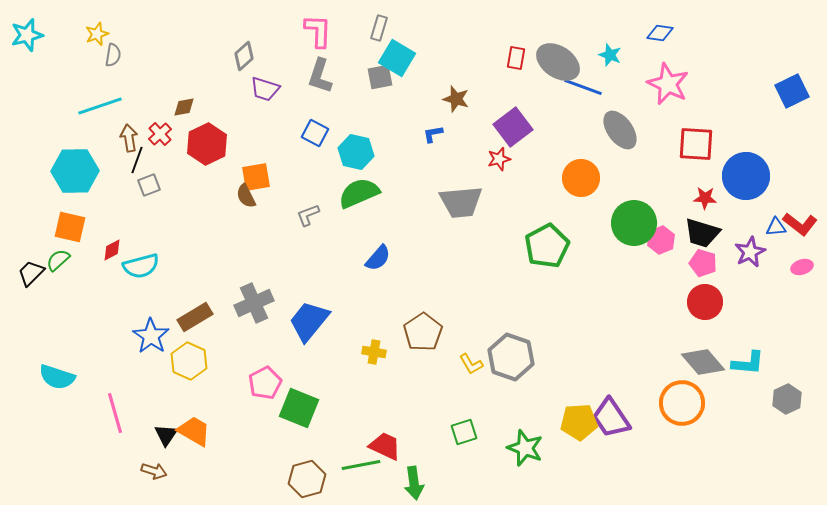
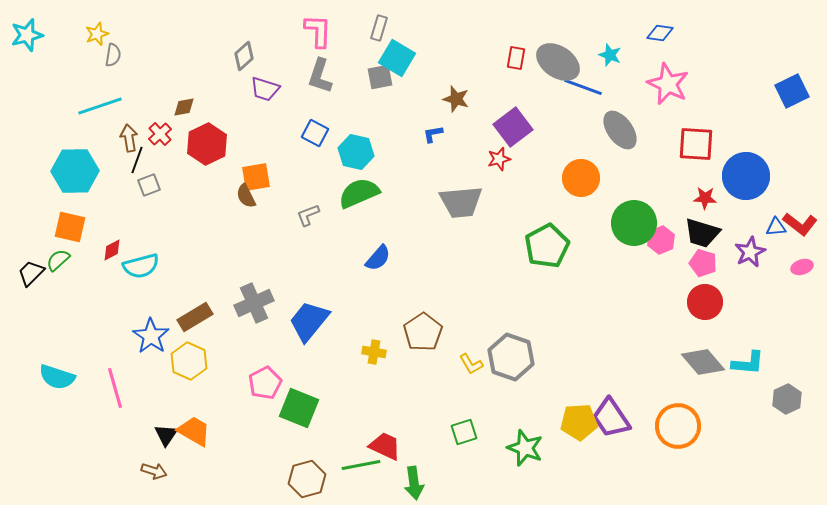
orange circle at (682, 403): moved 4 px left, 23 px down
pink line at (115, 413): moved 25 px up
